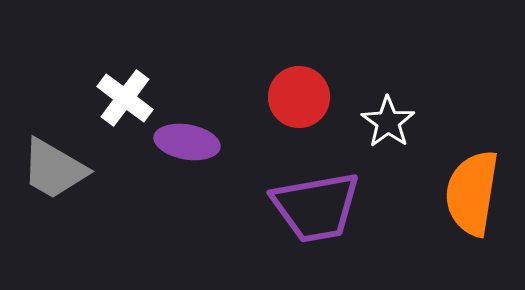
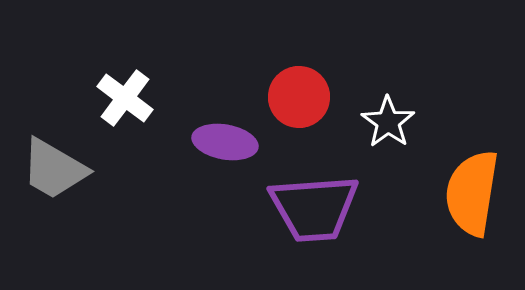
purple ellipse: moved 38 px right
purple trapezoid: moved 2 px left, 1 px down; rotated 6 degrees clockwise
